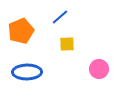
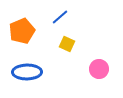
orange pentagon: moved 1 px right
yellow square: rotated 28 degrees clockwise
